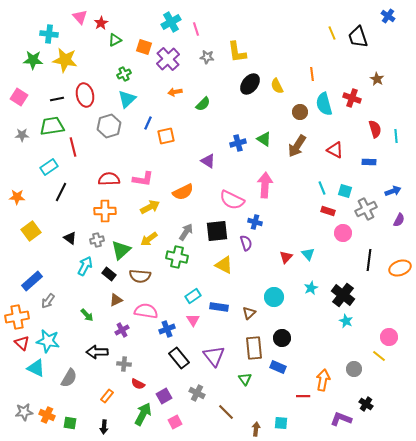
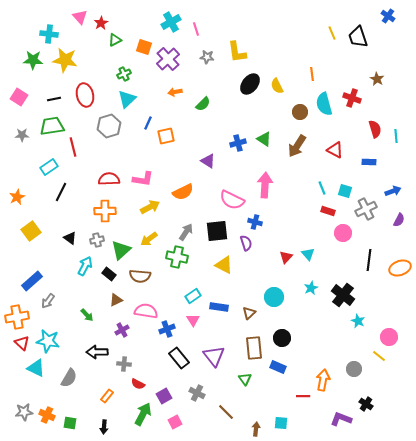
black line at (57, 99): moved 3 px left
orange star at (17, 197): rotated 28 degrees counterclockwise
cyan star at (346, 321): moved 12 px right
